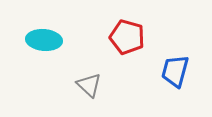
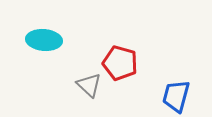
red pentagon: moved 7 px left, 26 px down
blue trapezoid: moved 1 px right, 25 px down
